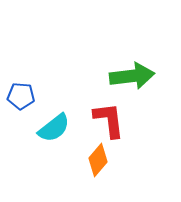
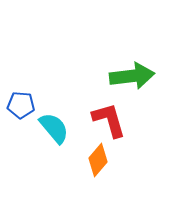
blue pentagon: moved 9 px down
red L-shape: rotated 9 degrees counterclockwise
cyan semicircle: rotated 92 degrees counterclockwise
